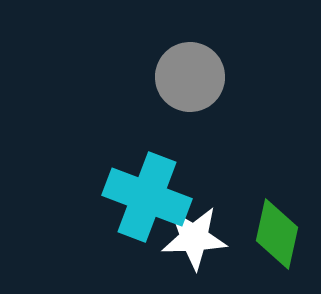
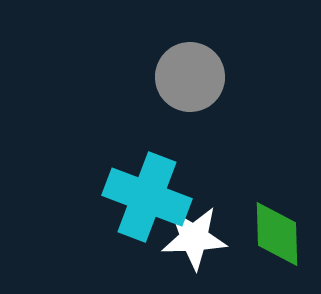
green diamond: rotated 14 degrees counterclockwise
